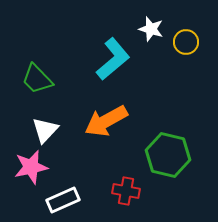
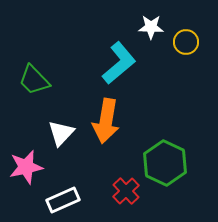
white star: moved 2 px up; rotated 15 degrees counterclockwise
cyan L-shape: moved 6 px right, 4 px down
green trapezoid: moved 3 px left, 1 px down
orange arrow: rotated 51 degrees counterclockwise
white triangle: moved 16 px right, 3 px down
green hexagon: moved 3 px left, 8 px down; rotated 12 degrees clockwise
pink star: moved 5 px left
red cross: rotated 36 degrees clockwise
